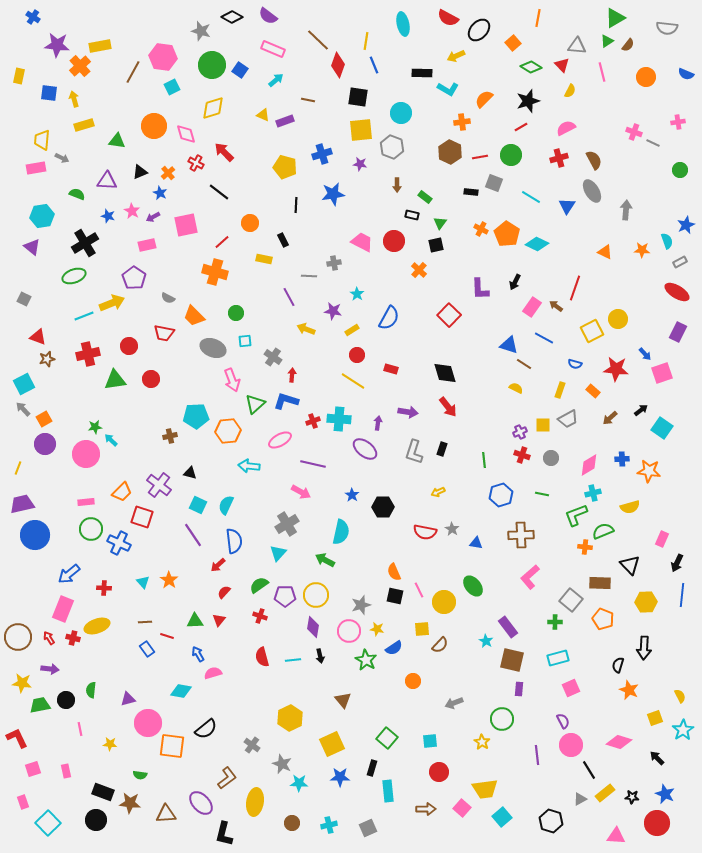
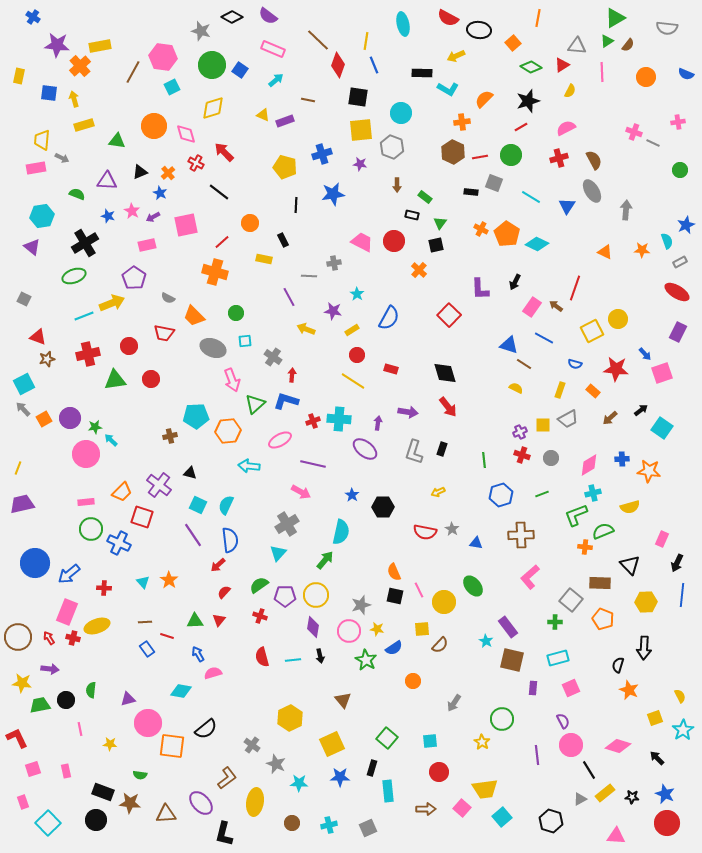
black ellipse at (479, 30): rotated 55 degrees clockwise
red triangle at (562, 65): rotated 42 degrees clockwise
pink line at (602, 72): rotated 12 degrees clockwise
brown hexagon at (450, 152): moved 3 px right
purple circle at (45, 444): moved 25 px right, 26 px up
green line at (542, 494): rotated 32 degrees counterclockwise
blue circle at (35, 535): moved 28 px down
blue semicircle at (234, 541): moved 4 px left, 1 px up
green arrow at (325, 560): rotated 102 degrees clockwise
pink rectangle at (63, 609): moved 4 px right, 3 px down
purple rectangle at (519, 689): moved 14 px right, 1 px up
gray arrow at (454, 703): rotated 36 degrees counterclockwise
pink diamond at (619, 742): moved 1 px left, 4 px down
gray star at (282, 764): moved 6 px left
red circle at (657, 823): moved 10 px right
